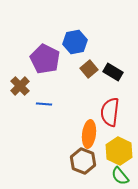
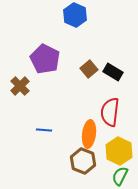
blue hexagon: moved 27 px up; rotated 25 degrees counterclockwise
blue line: moved 26 px down
green semicircle: rotated 66 degrees clockwise
